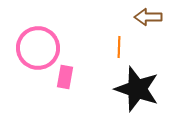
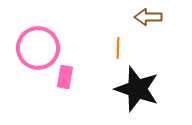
orange line: moved 1 px left, 1 px down
